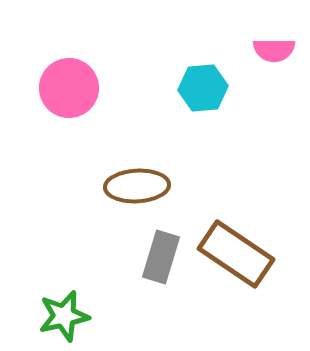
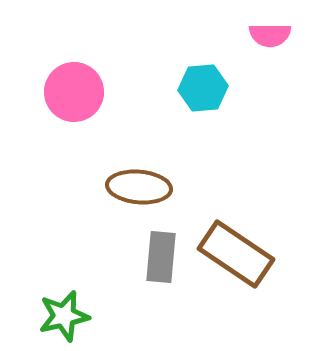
pink semicircle: moved 4 px left, 15 px up
pink circle: moved 5 px right, 4 px down
brown ellipse: moved 2 px right, 1 px down; rotated 8 degrees clockwise
gray rectangle: rotated 12 degrees counterclockwise
